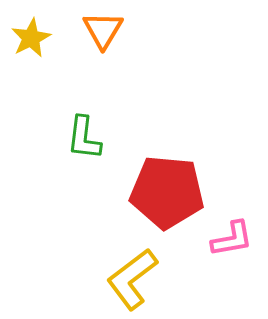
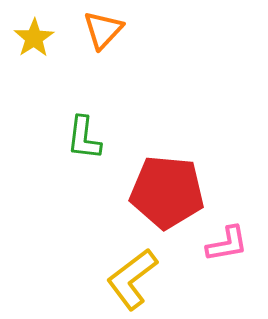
orange triangle: rotated 12 degrees clockwise
yellow star: moved 3 px right; rotated 6 degrees counterclockwise
pink L-shape: moved 5 px left, 5 px down
